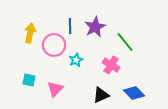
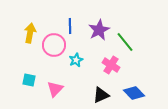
purple star: moved 4 px right, 3 px down
